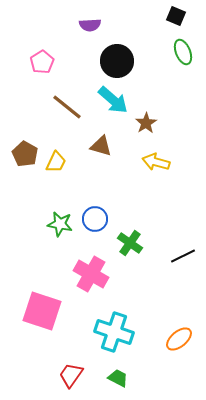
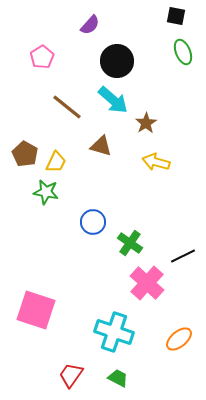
black square: rotated 12 degrees counterclockwise
purple semicircle: rotated 45 degrees counterclockwise
pink pentagon: moved 5 px up
blue circle: moved 2 px left, 3 px down
green star: moved 14 px left, 32 px up
pink cross: moved 56 px right, 9 px down; rotated 12 degrees clockwise
pink square: moved 6 px left, 1 px up
